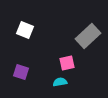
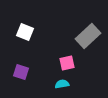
white square: moved 2 px down
cyan semicircle: moved 2 px right, 2 px down
